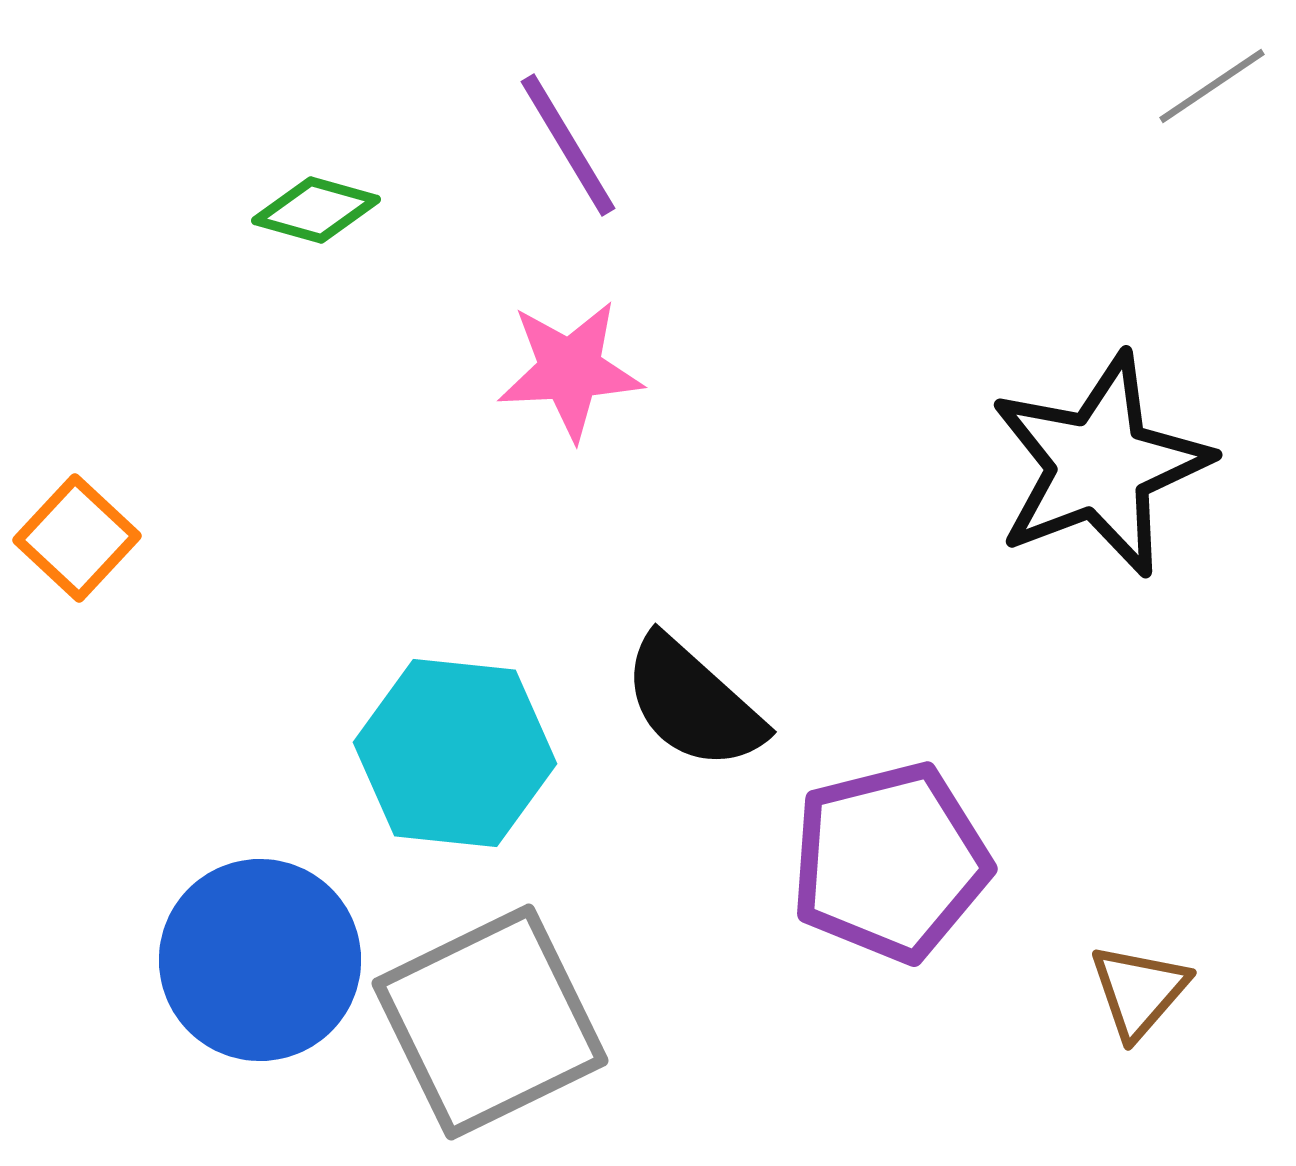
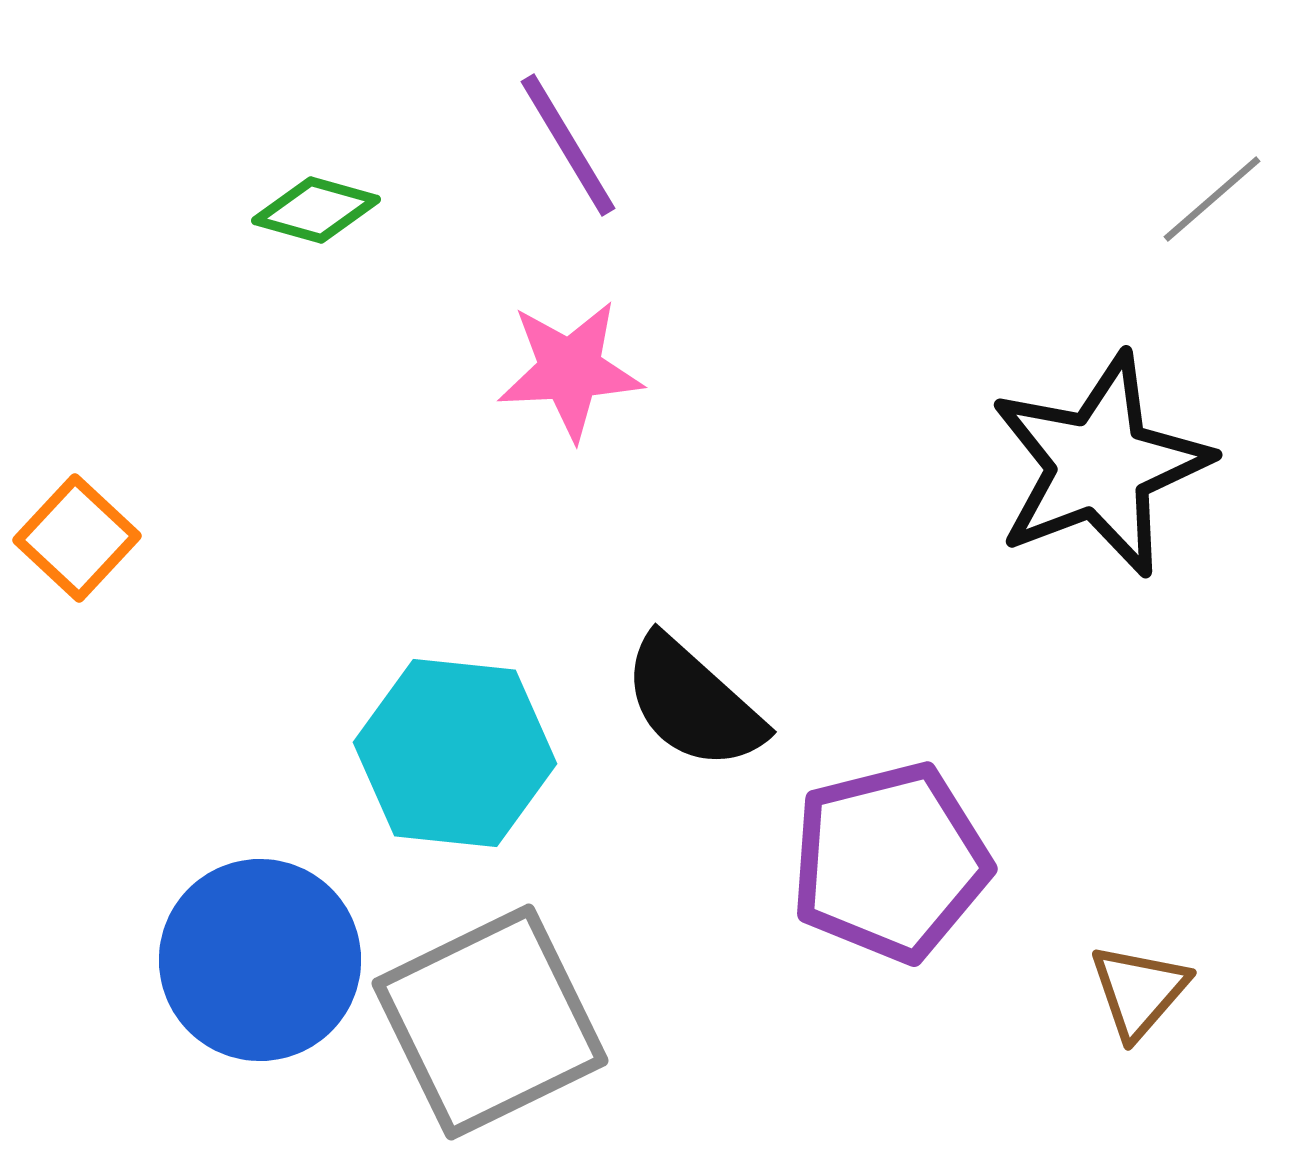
gray line: moved 113 px down; rotated 7 degrees counterclockwise
